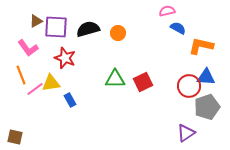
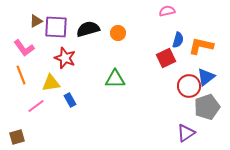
blue semicircle: moved 12 px down; rotated 77 degrees clockwise
pink L-shape: moved 4 px left
blue triangle: rotated 42 degrees counterclockwise
red square: moved 23 px right, 24 px up
pink line: moved 1 px right, 17 px down
brown square: moved 2 px right; rotated 28 degrees counterclockwise
